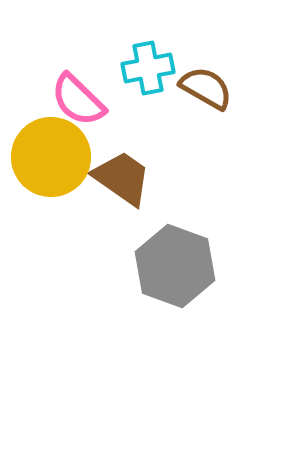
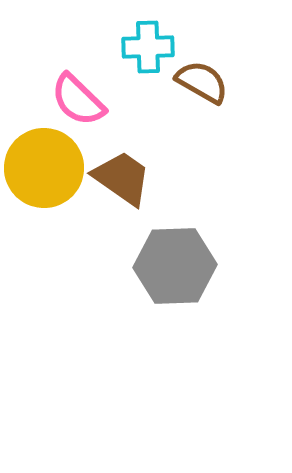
cyan cross: moved 21 px up; rotated 9 degrees clockwise
brown semicircle: moved 4 px left, 6 px up
yellow circle: moved 7 px left, 11 px down
gray hexagon: rotated 22 degrees counterclockwise
